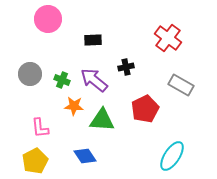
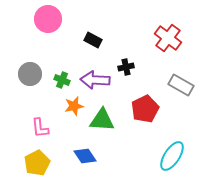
black rectangle: rotated 30 degrees clockwise
purple arrow: moved 1 px right; rotated 36 degrees counterclockwise
orange star: rotated 18 degrees counterclockwise
yellow pentagon: moved 2 px right, 2 px down
